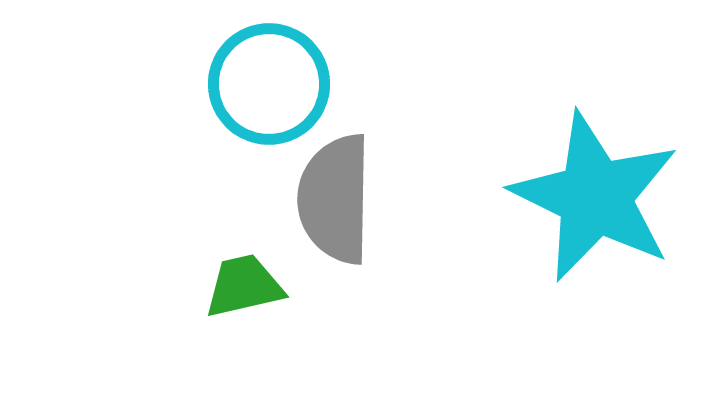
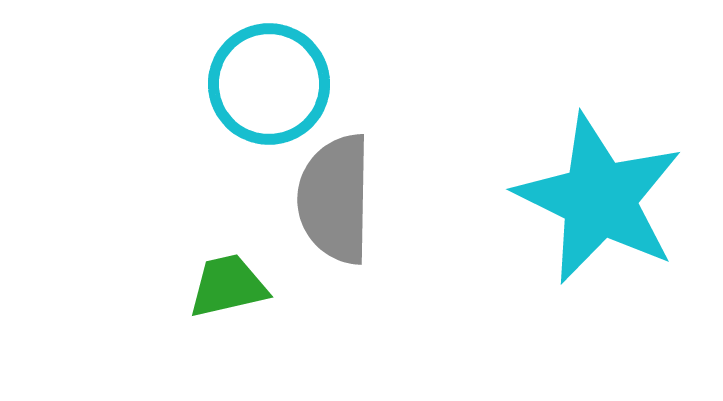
cyan star: moved 4 px right, 2 px down
green trapezoid: moved 16 px left
